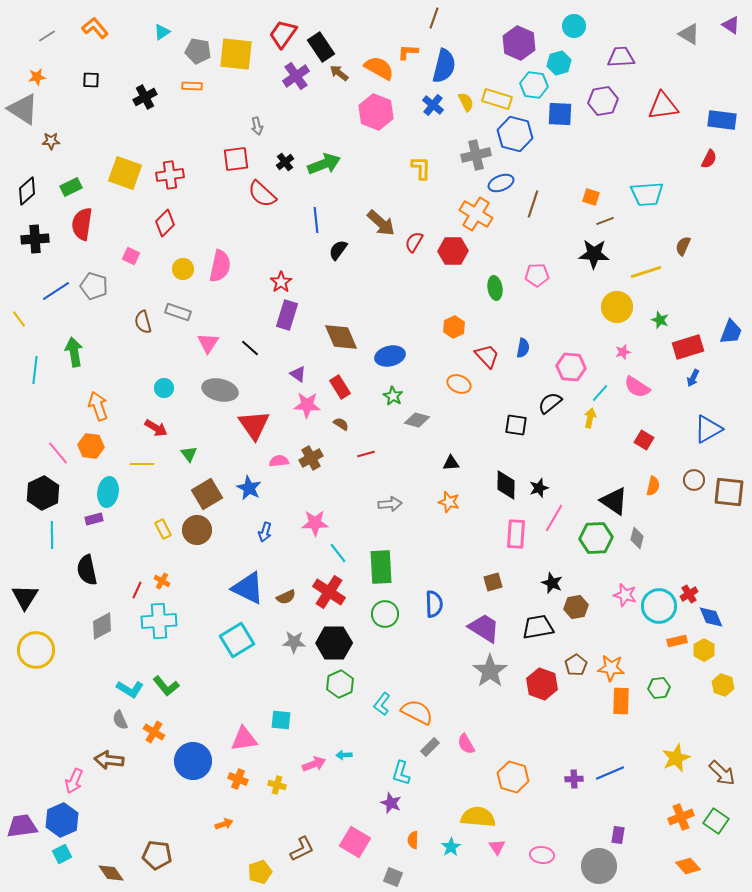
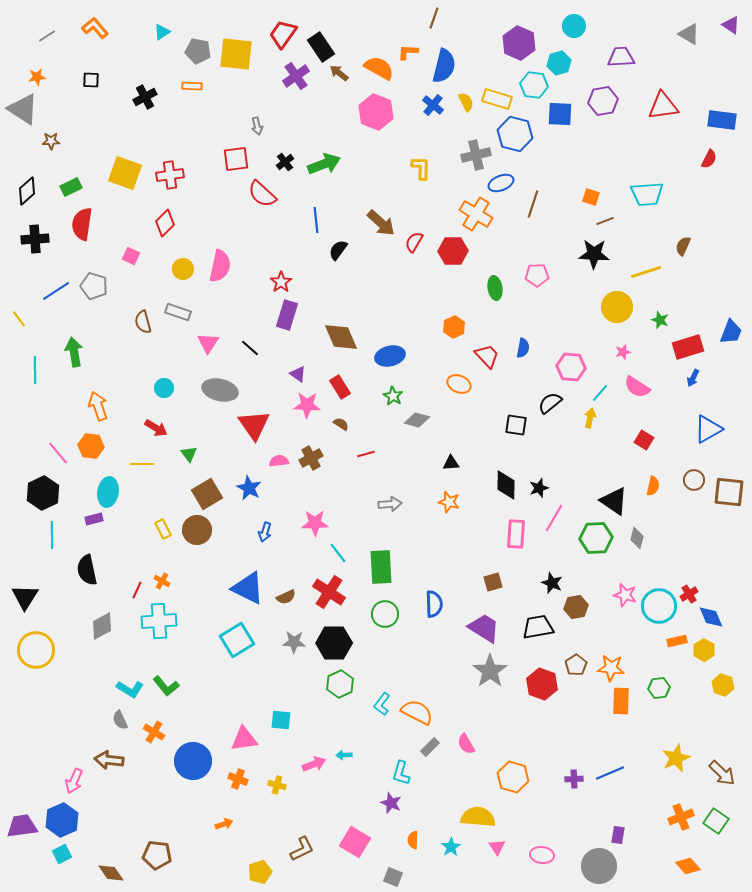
cyan line at (35, 370): rotated 8 degrees counterclockwise
